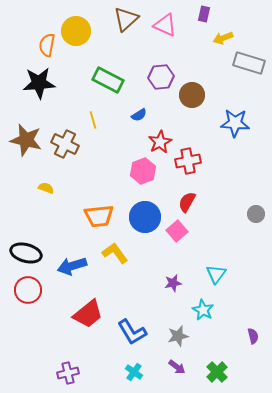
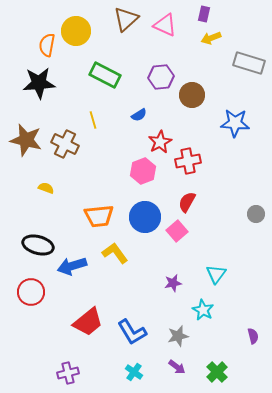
yellow arrow: moved 12 px left
green rectangle: moved 3 px left, 5 px up
black ellipse: moved 12 px right, 8 px up
red circle: moved 3 px right, 2 px down
red trapezoid: moved 8 px down
